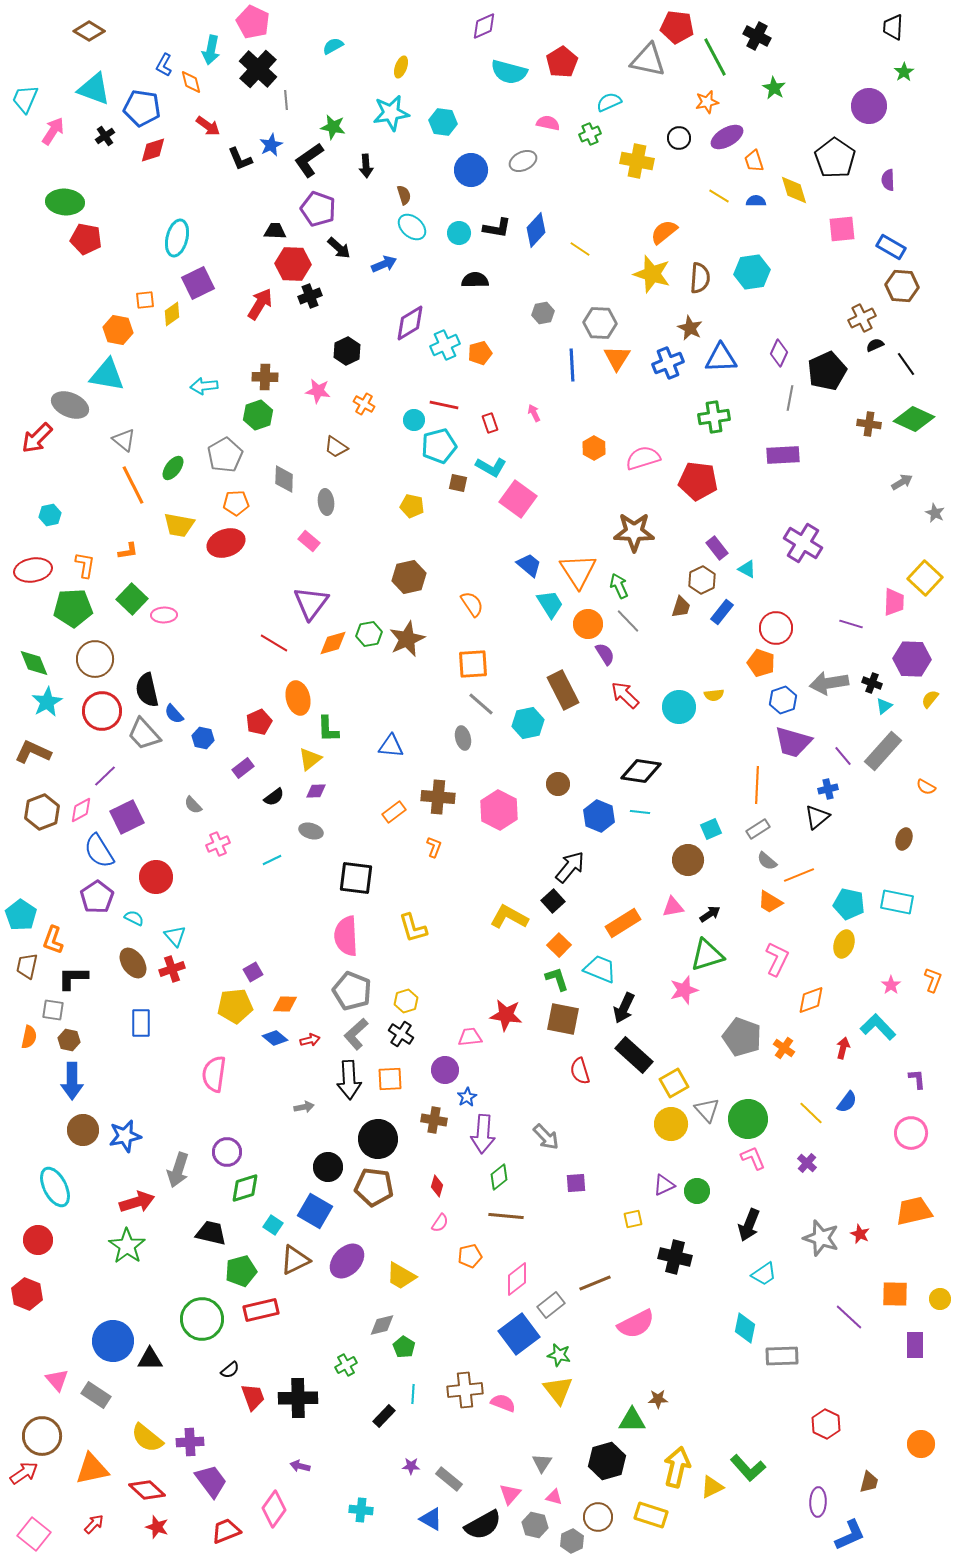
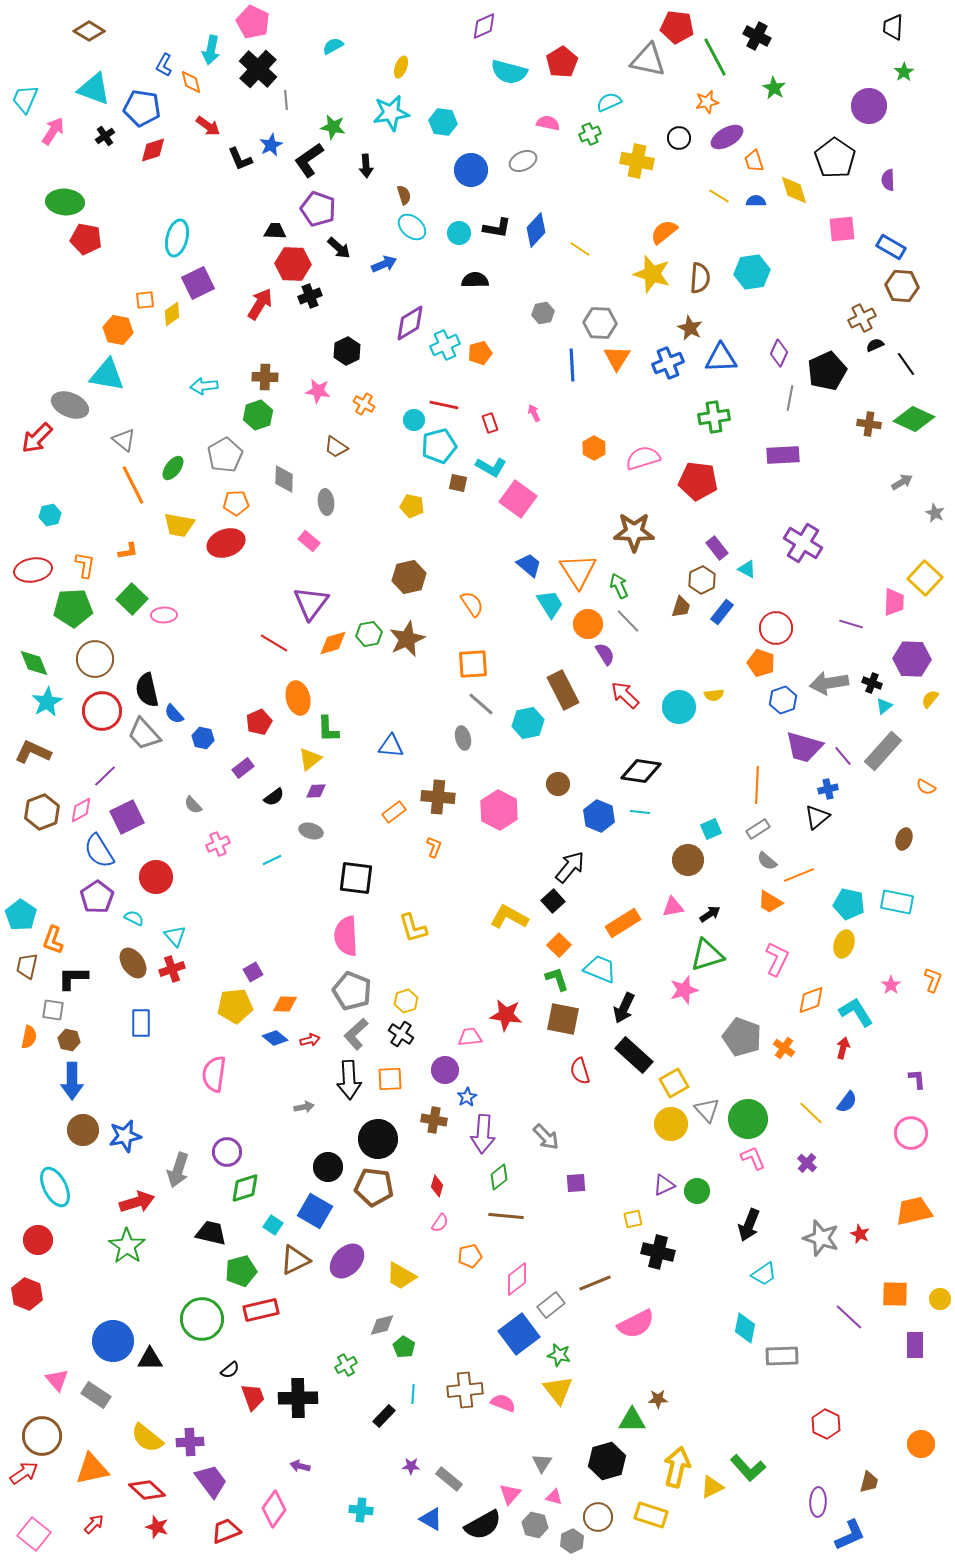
purple trapezoid at (793, 742): moved 11 px right, 5 px down
cyan L-shape at (878, 1027): moved 22 px left, 15 px up; rotated 12 degrees clockwise
black cross at (675, 1257): moved 17 px left, 5 px up
